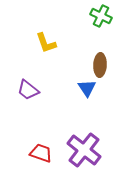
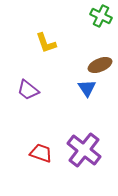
brown ellipse: rotated 65 degrees clockwise
